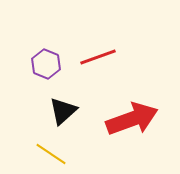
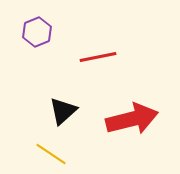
red line: rotated 9 degrees clockwise
purple hexagon: moved 9 px left, 32 px up; rotated 16 degrees clockwise
red arrow: rotated 6 degrees clockwise
